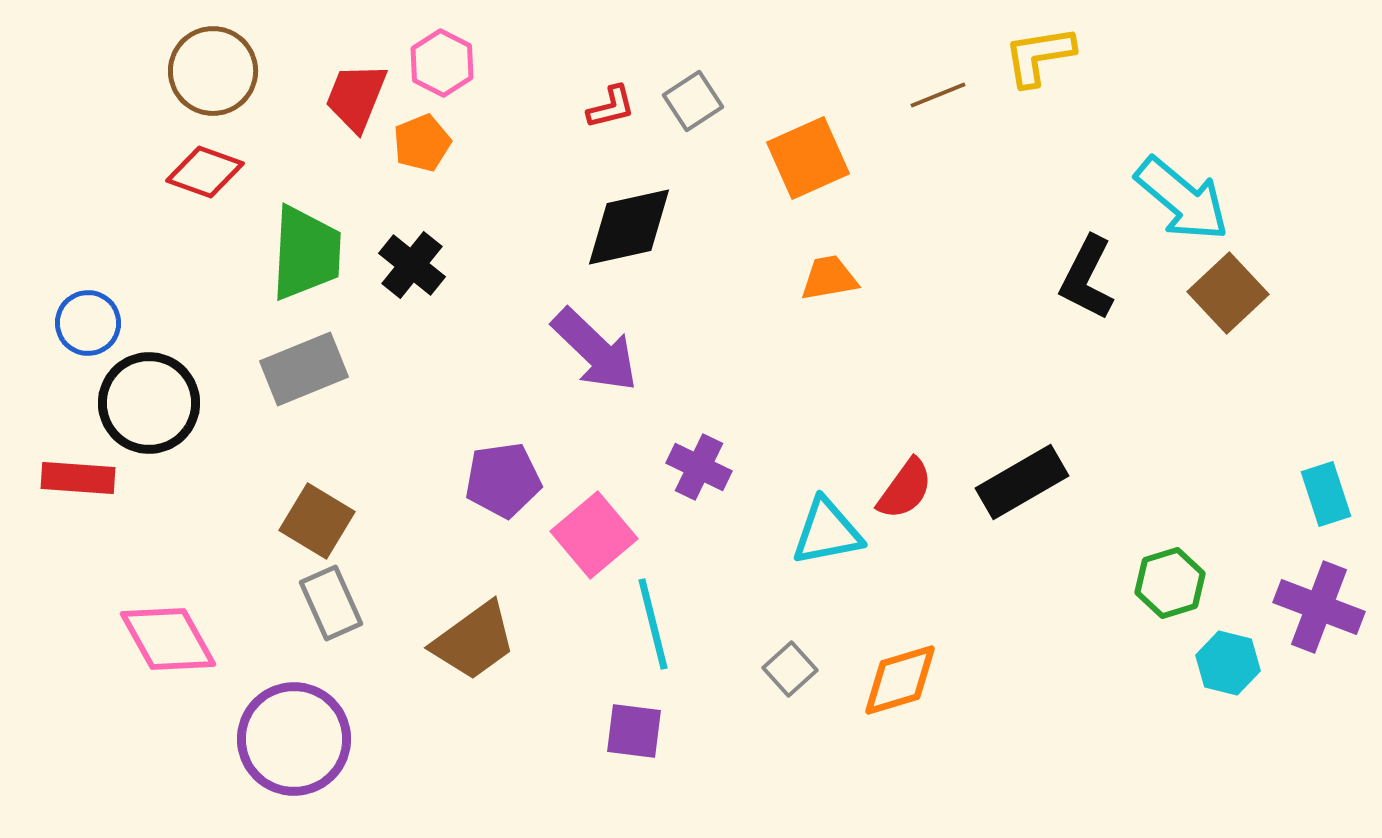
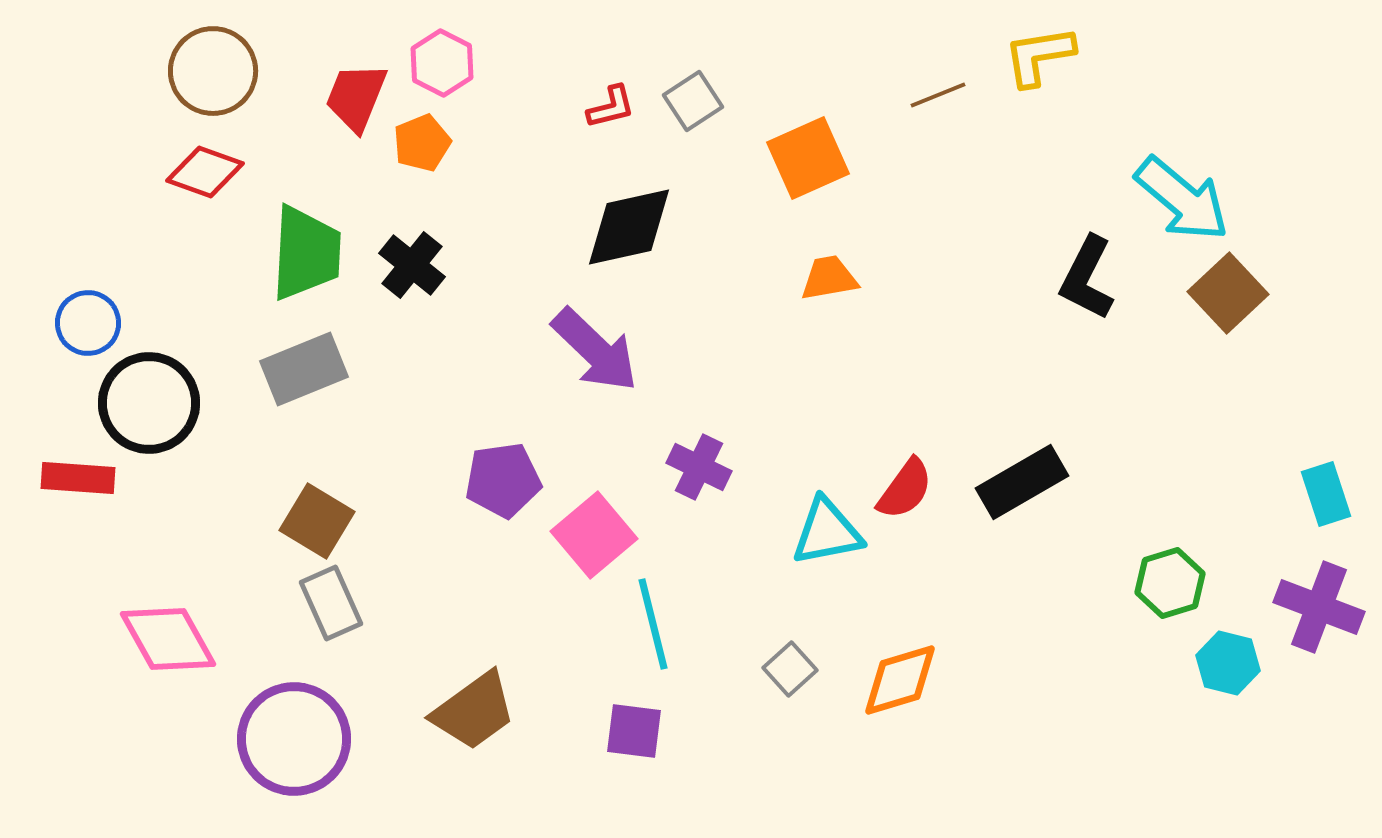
brown trapezoid at (474, 641): moved 70 px down
